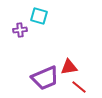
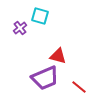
cyan square: moved 1 px right
purple cross: moved 2 px up; rotated 32 degrees counterclockwise
red triangle: moved 11 px left, 11 px up; rotated 24 degrees clockwise
